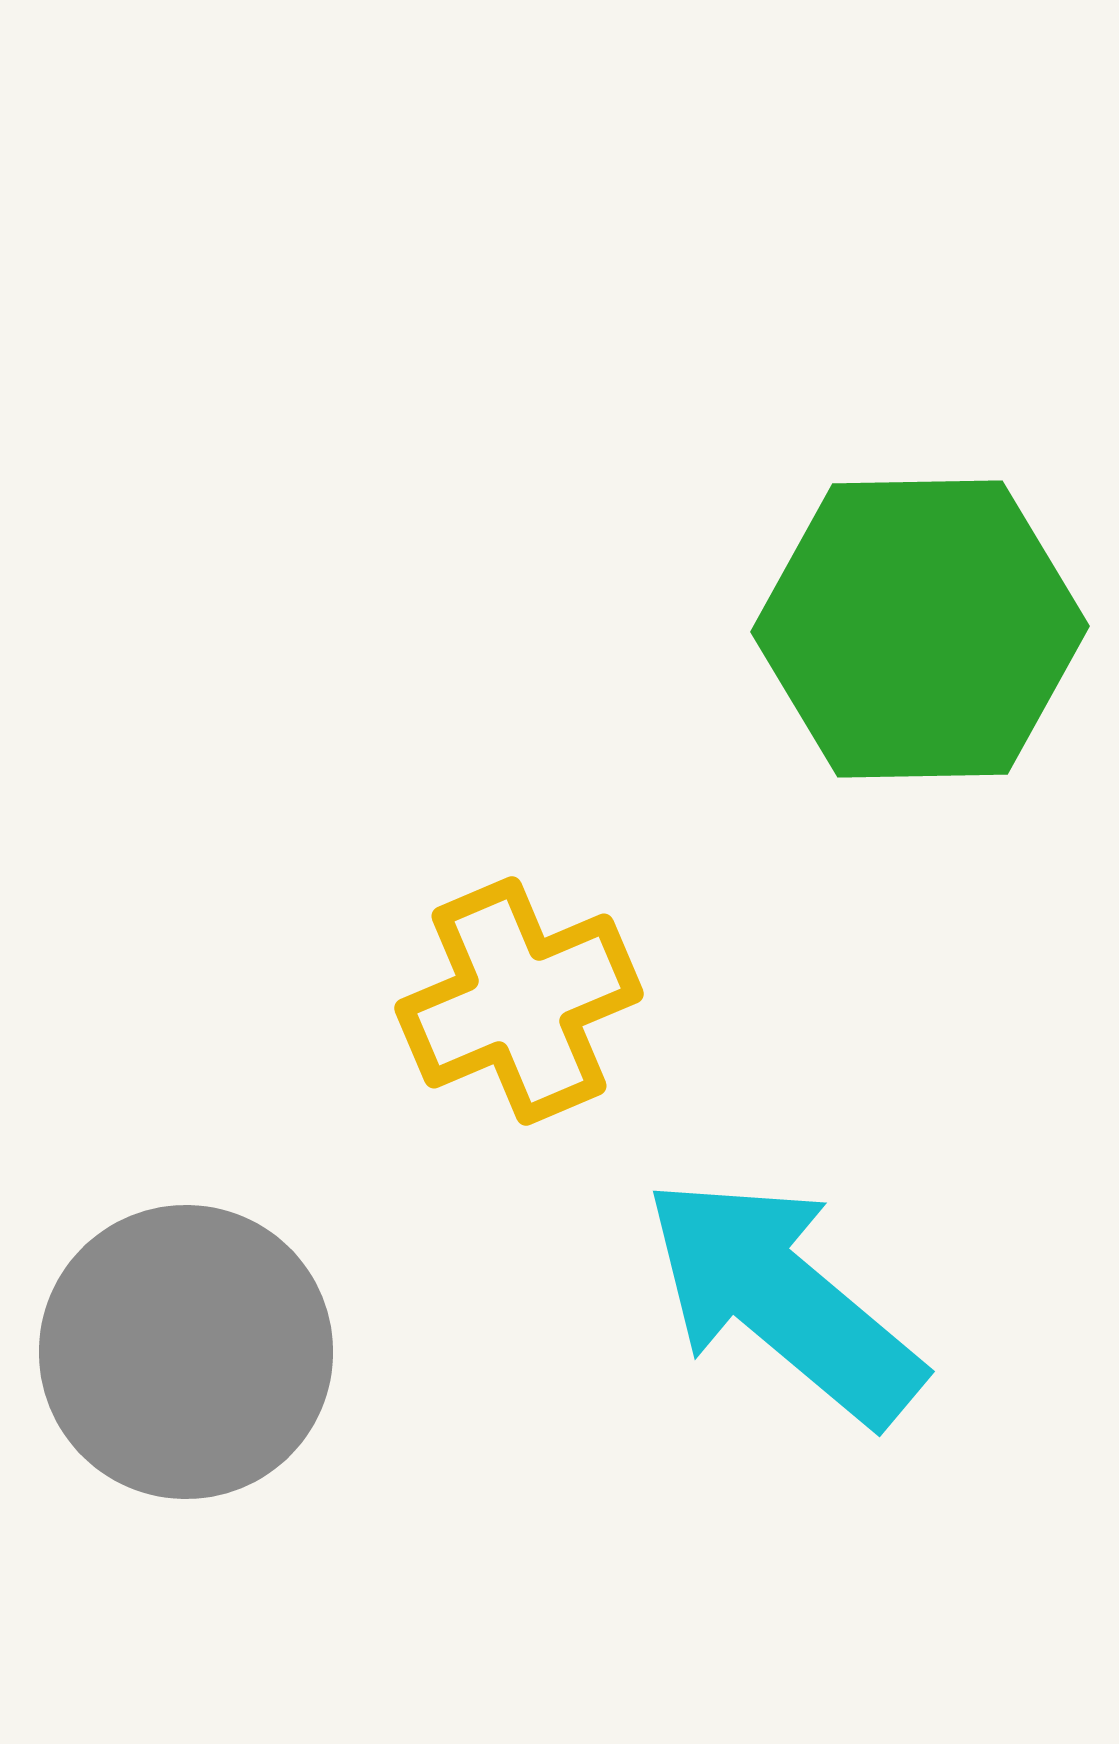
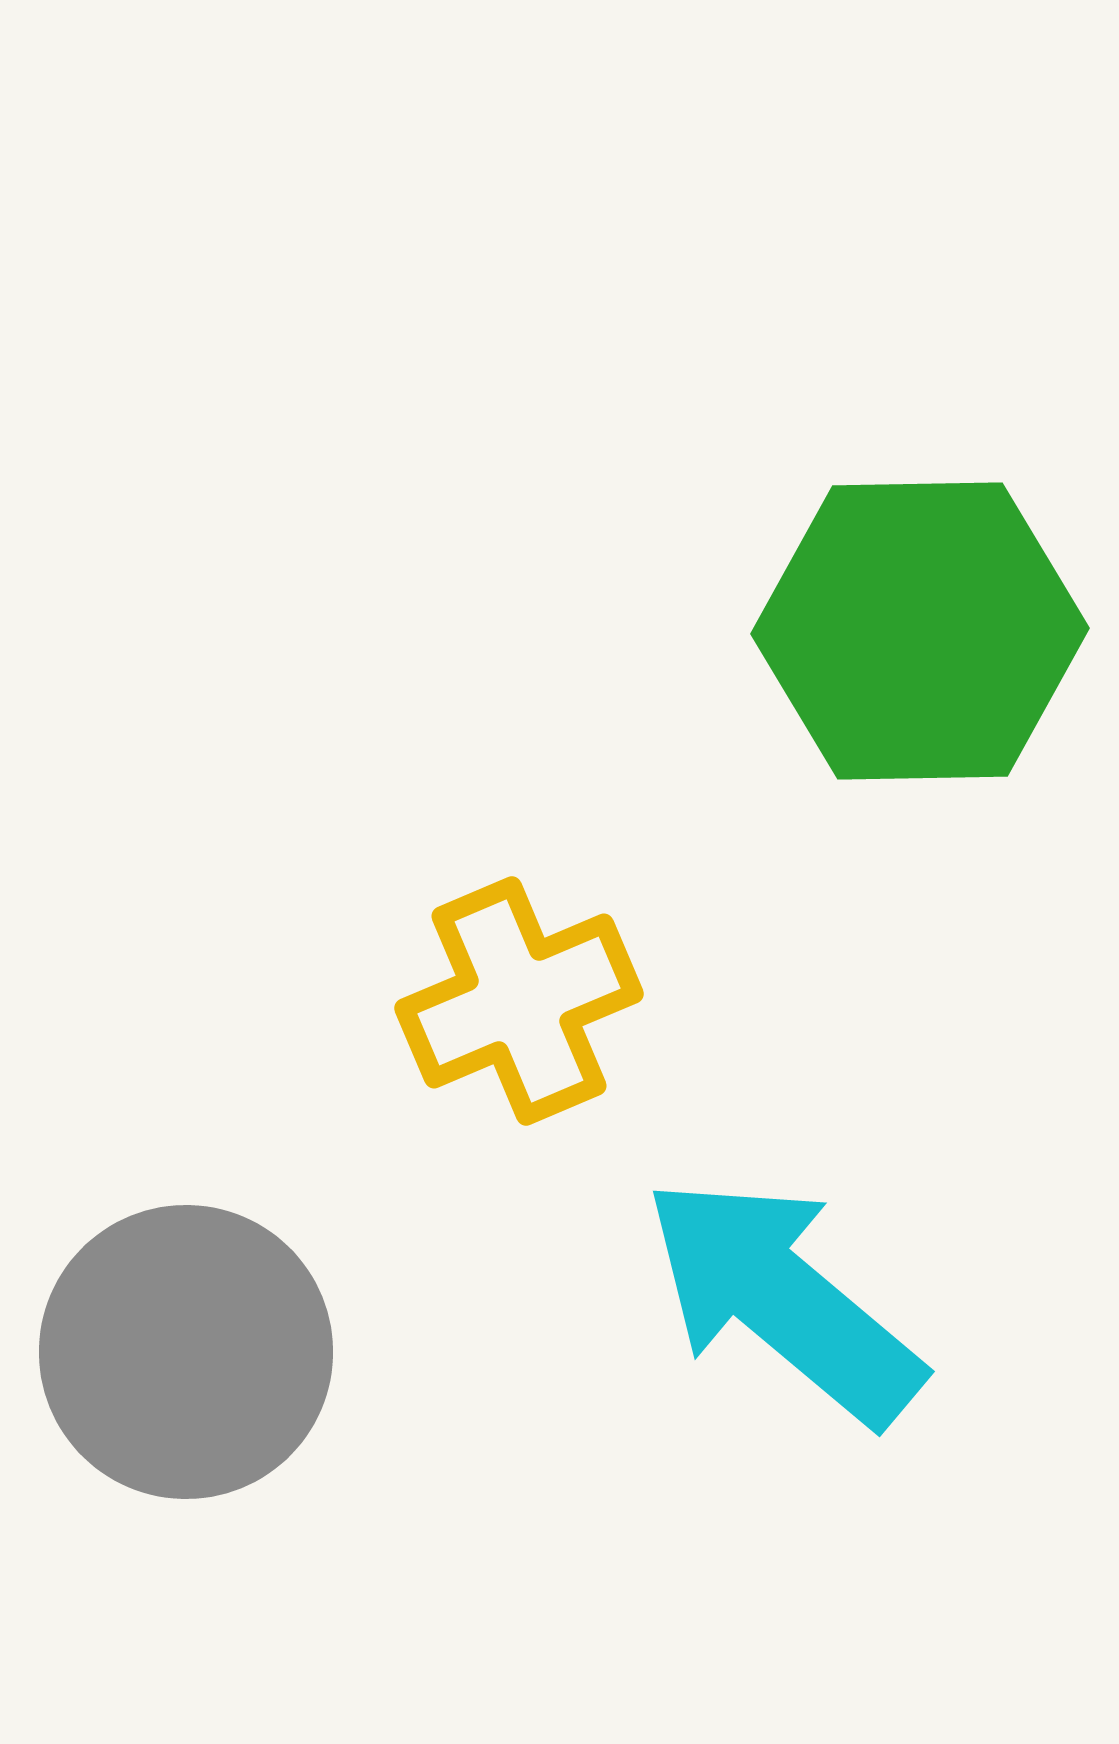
green hexagon: moved 2 px down
